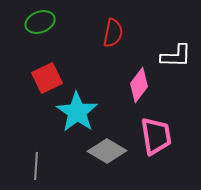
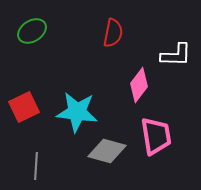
green ellipse: moved 8 px left, 9 px down; rotated 12 degrees counterclockwise
white L-shape: moved 1 px up
red square: moved 23 px left, 29 px down
cyan star: rotated 27 degrees counterclockwise
gray diamond: rotated 15 degrees counterclockwise
